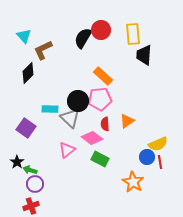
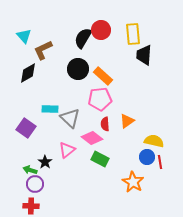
black diamond: rotated 15 degrees clockwise
black circle: moved 32 px up
yellow semicircle: moved 4 px left, 3 px up; rotated 144 degrees counterclockwise
black star: moved 28 px right
red cross: rotated 21 degrees clockwise
